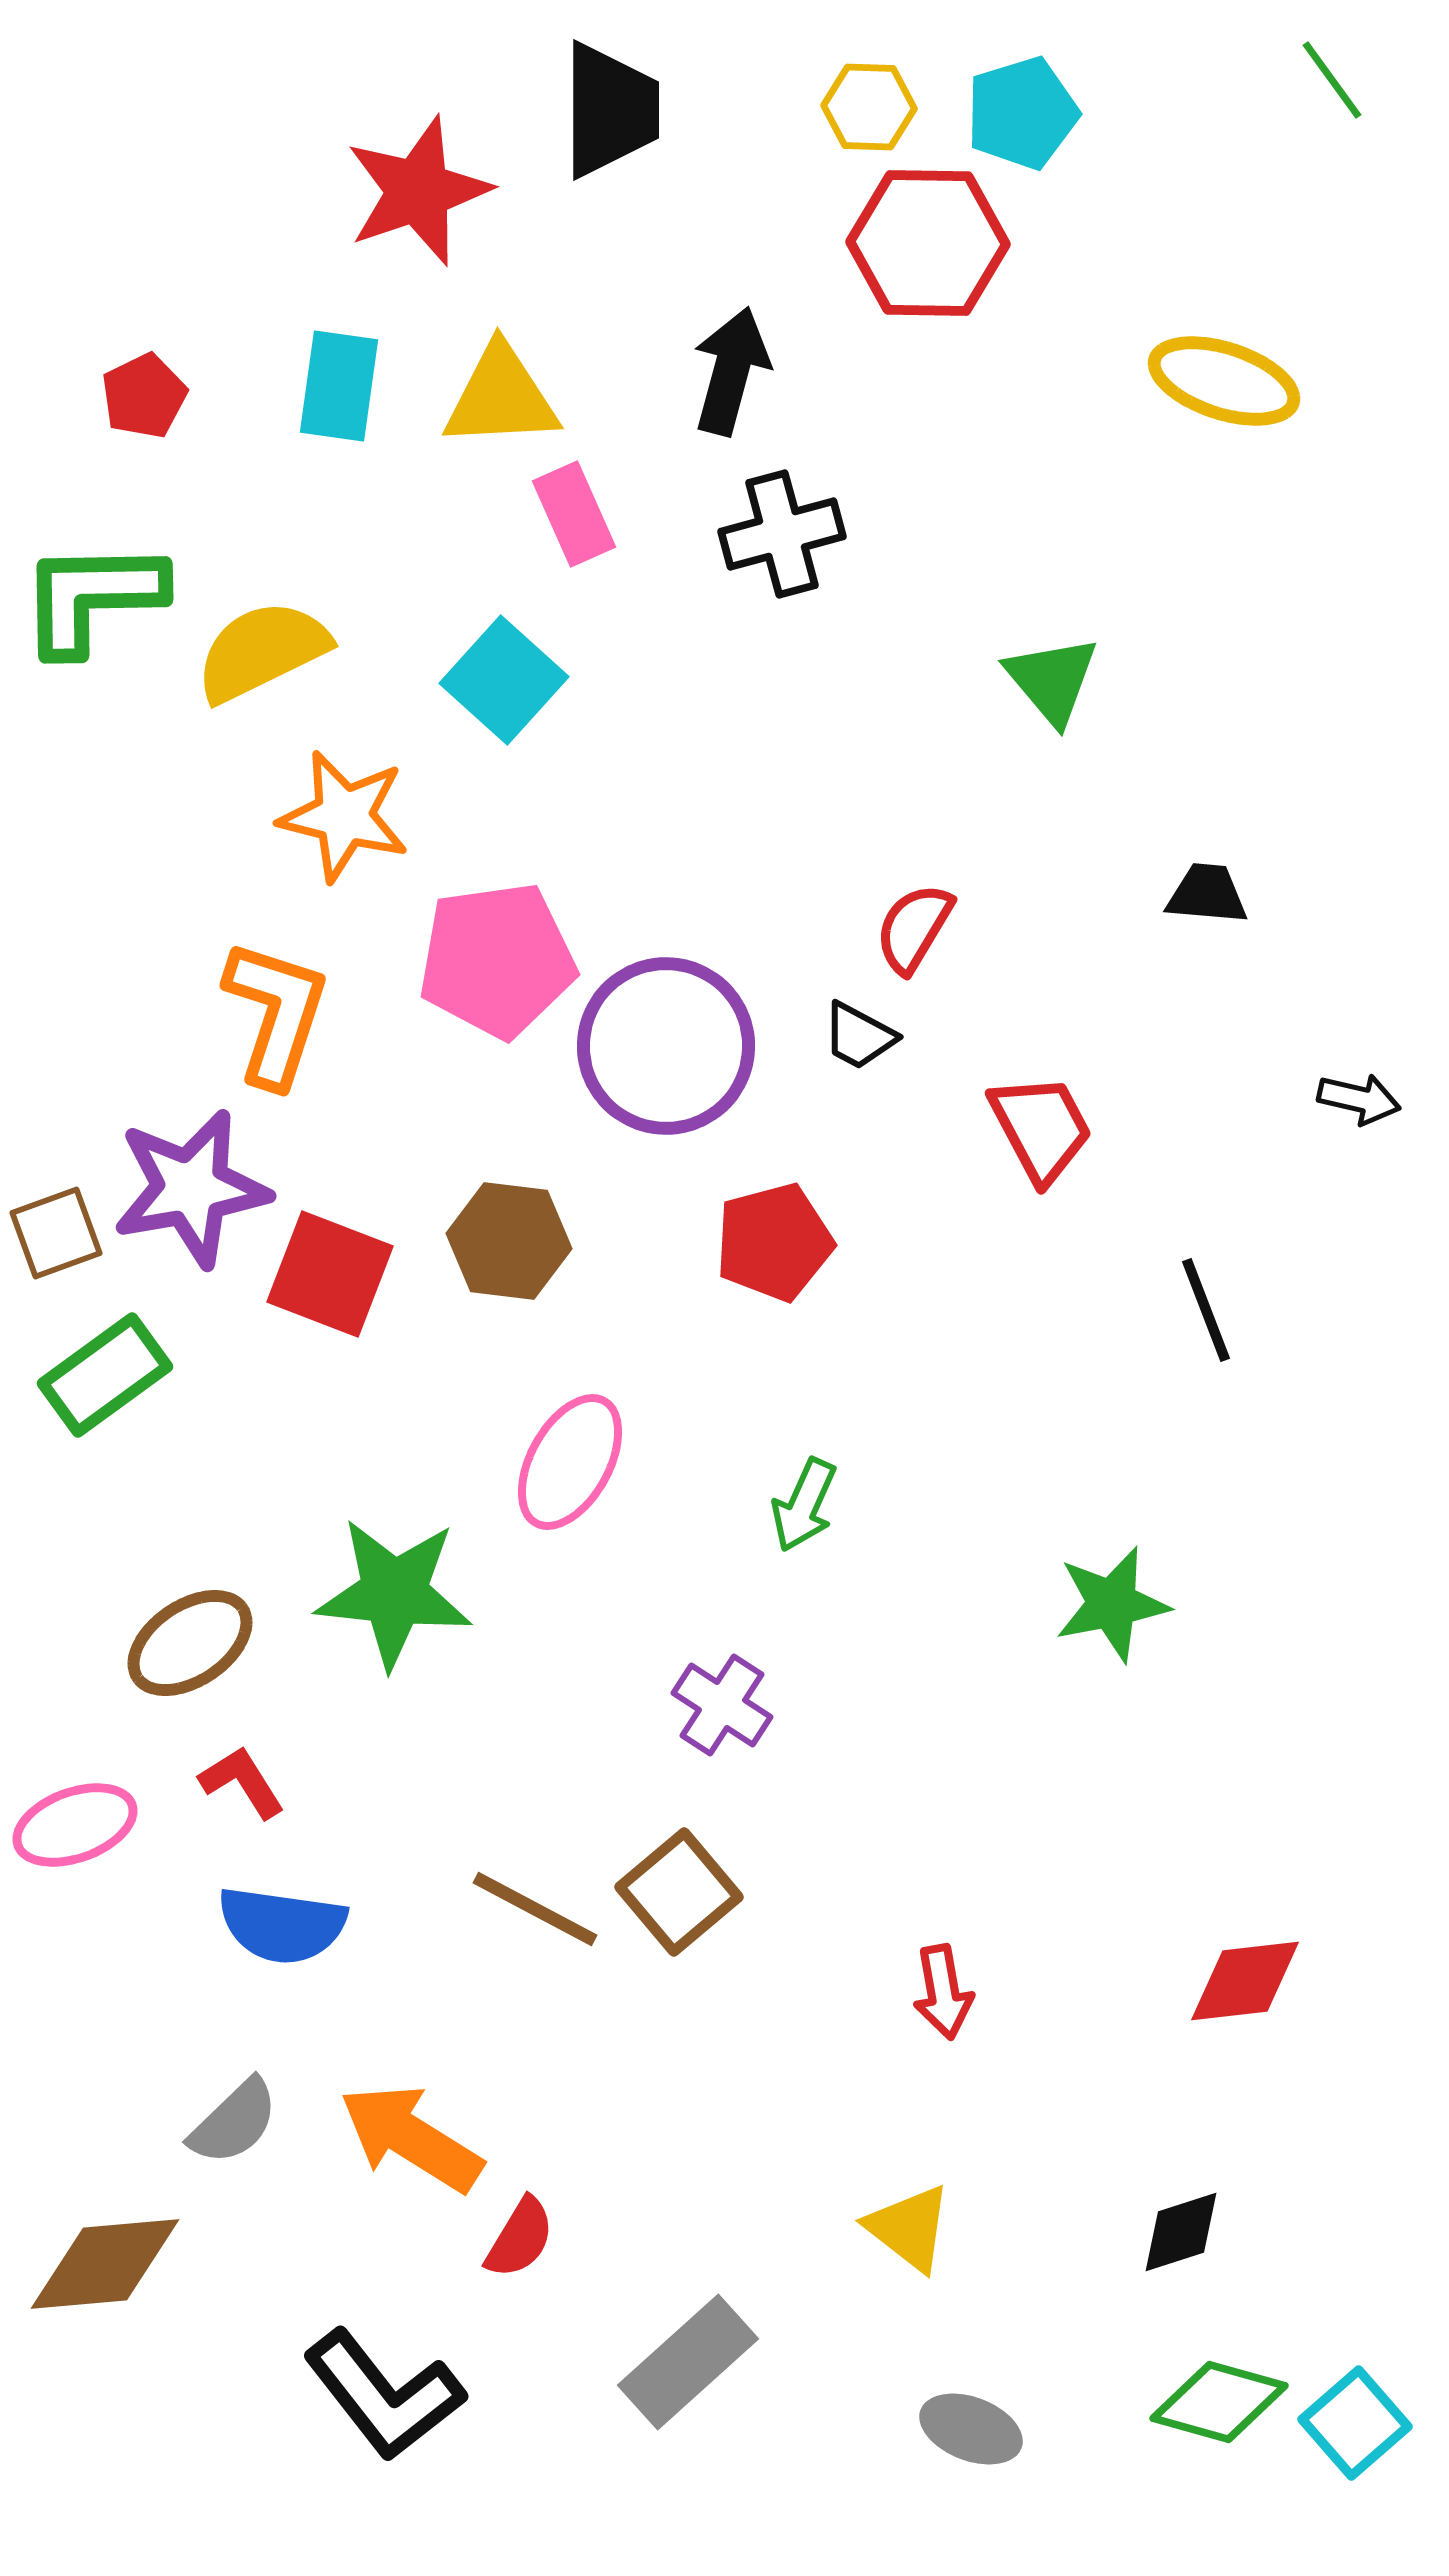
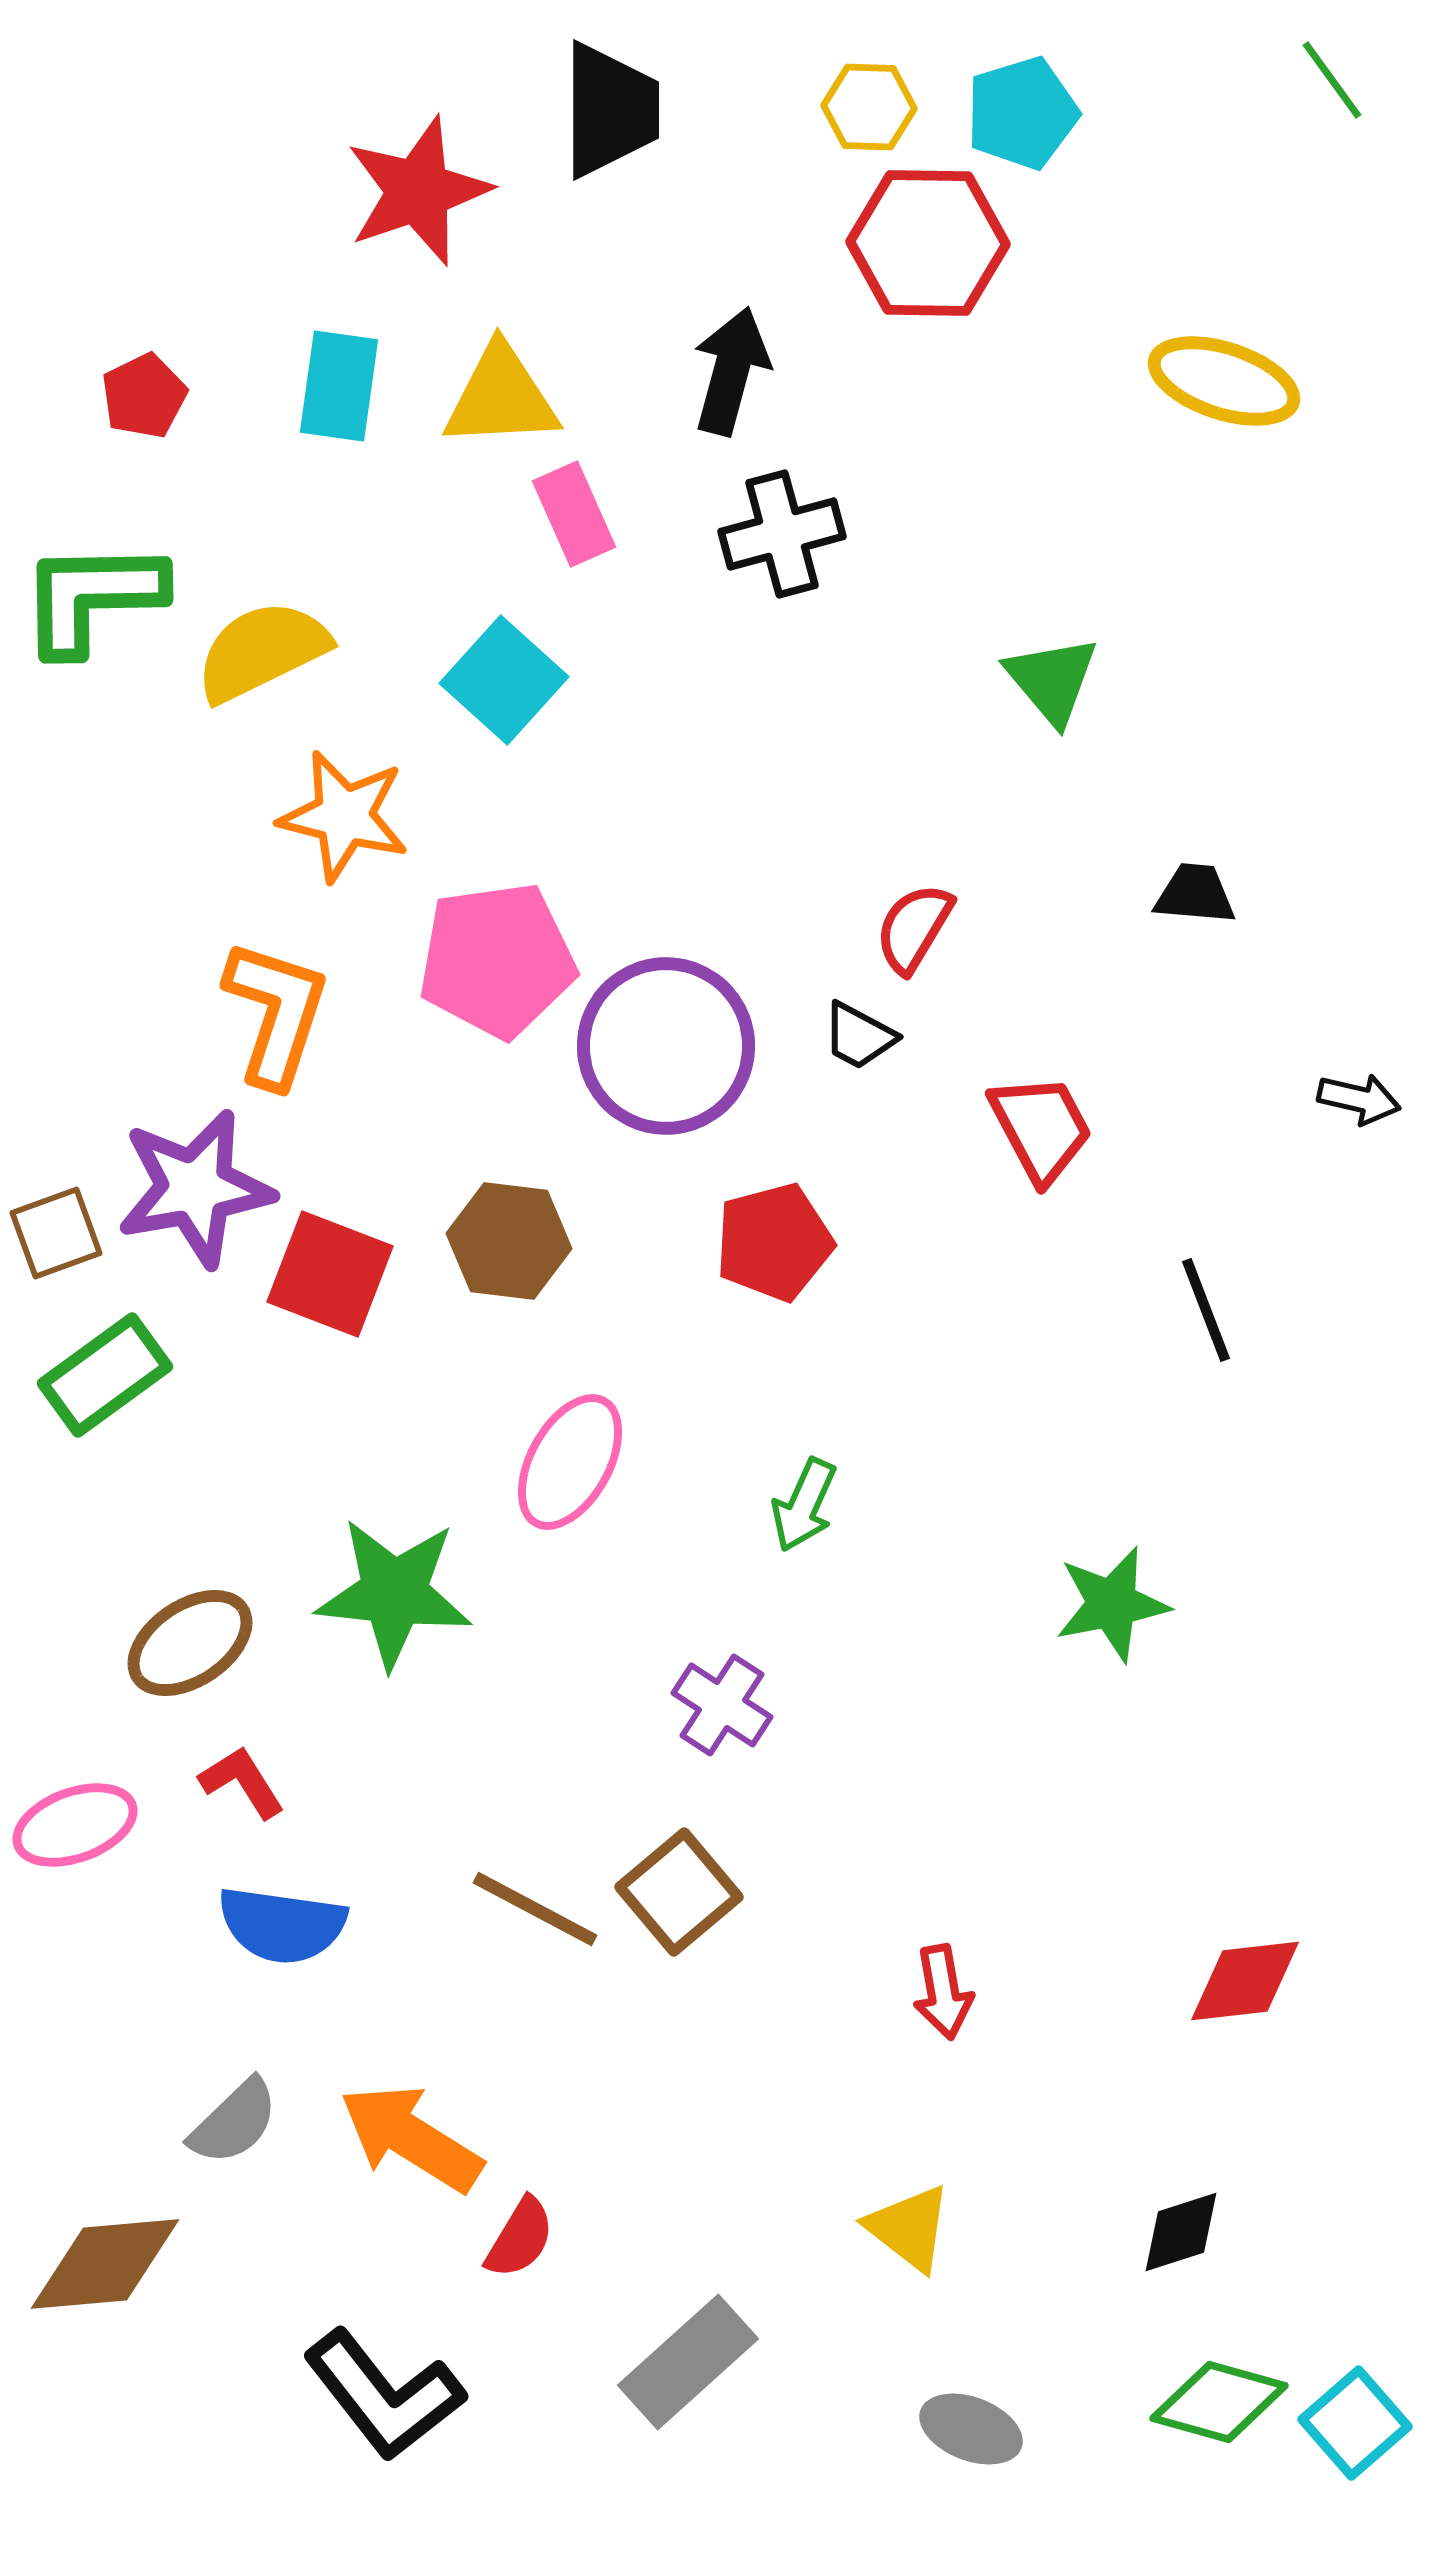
black trapezoid at (1207, 894): moved 12 px left
purple star at (191, 1188): moved 4 px right
